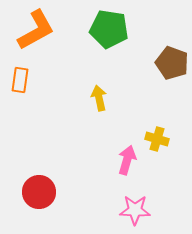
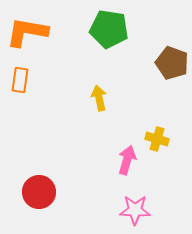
orange L-shape: moved 9 px left, 2 px down; rotated 141 degrees counterclockwise
